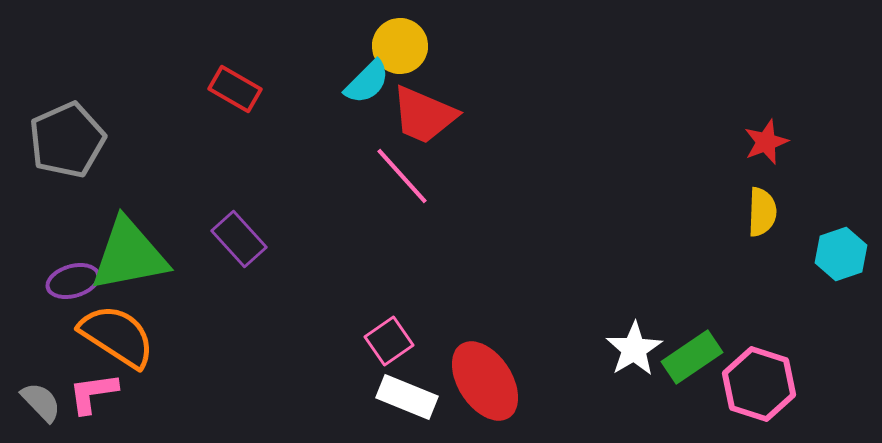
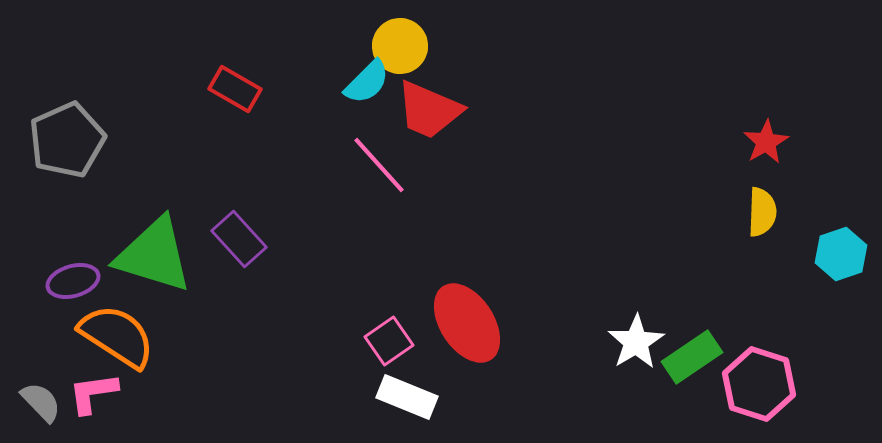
red trapezoid: moved 5 px right, 5 px up
red star: rotated 9 degrees counterclockwise
pink line: moved 23 px left, 11 px up
green triangle: moved 25 px right; rotated 28 degrees clockwise
white star: moved 2 px right, 7 px up
red ellipse: moved 18 px left, 58 px up
